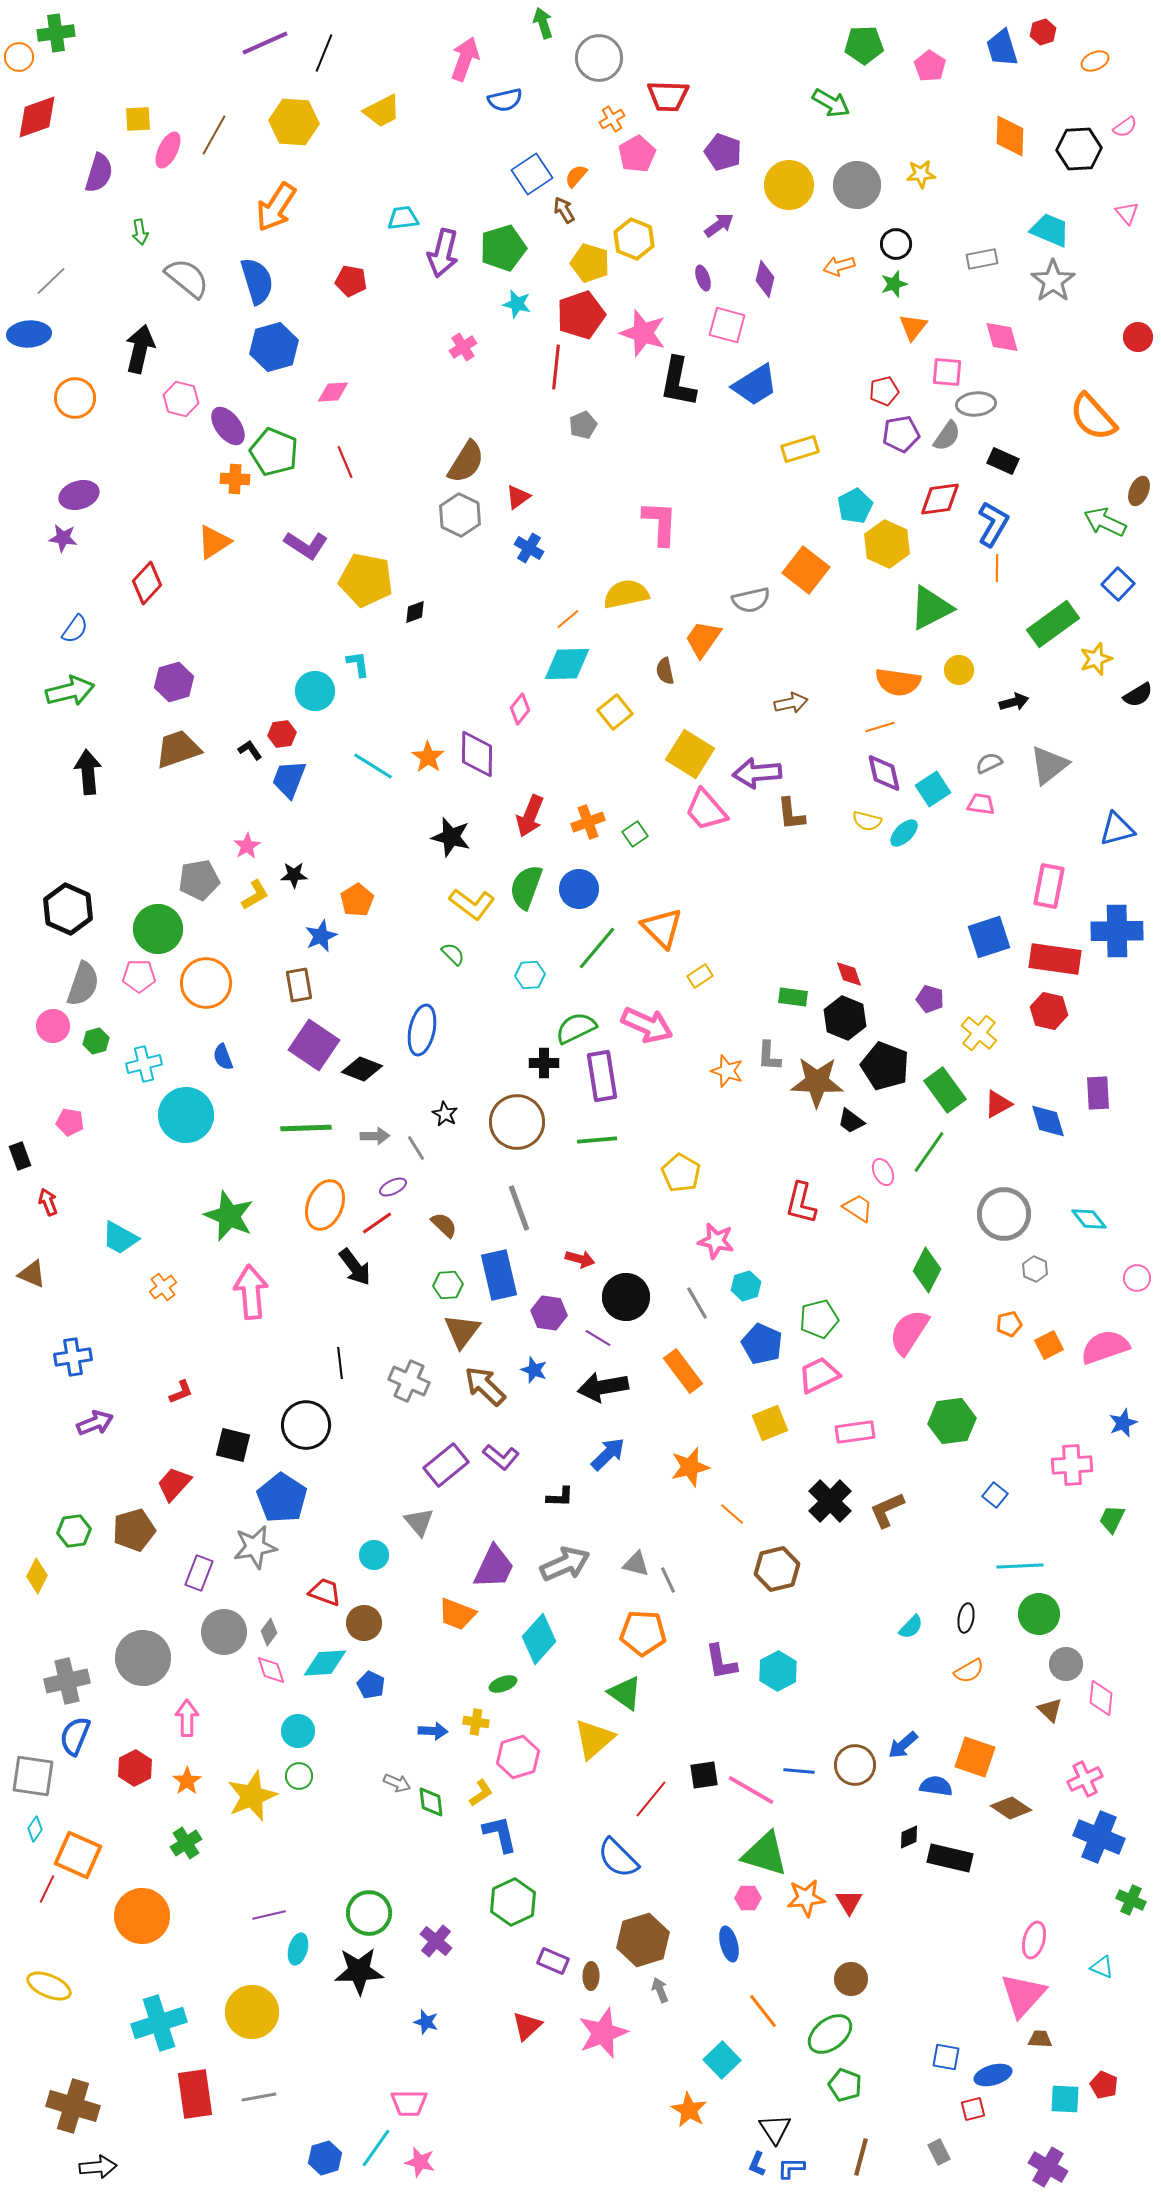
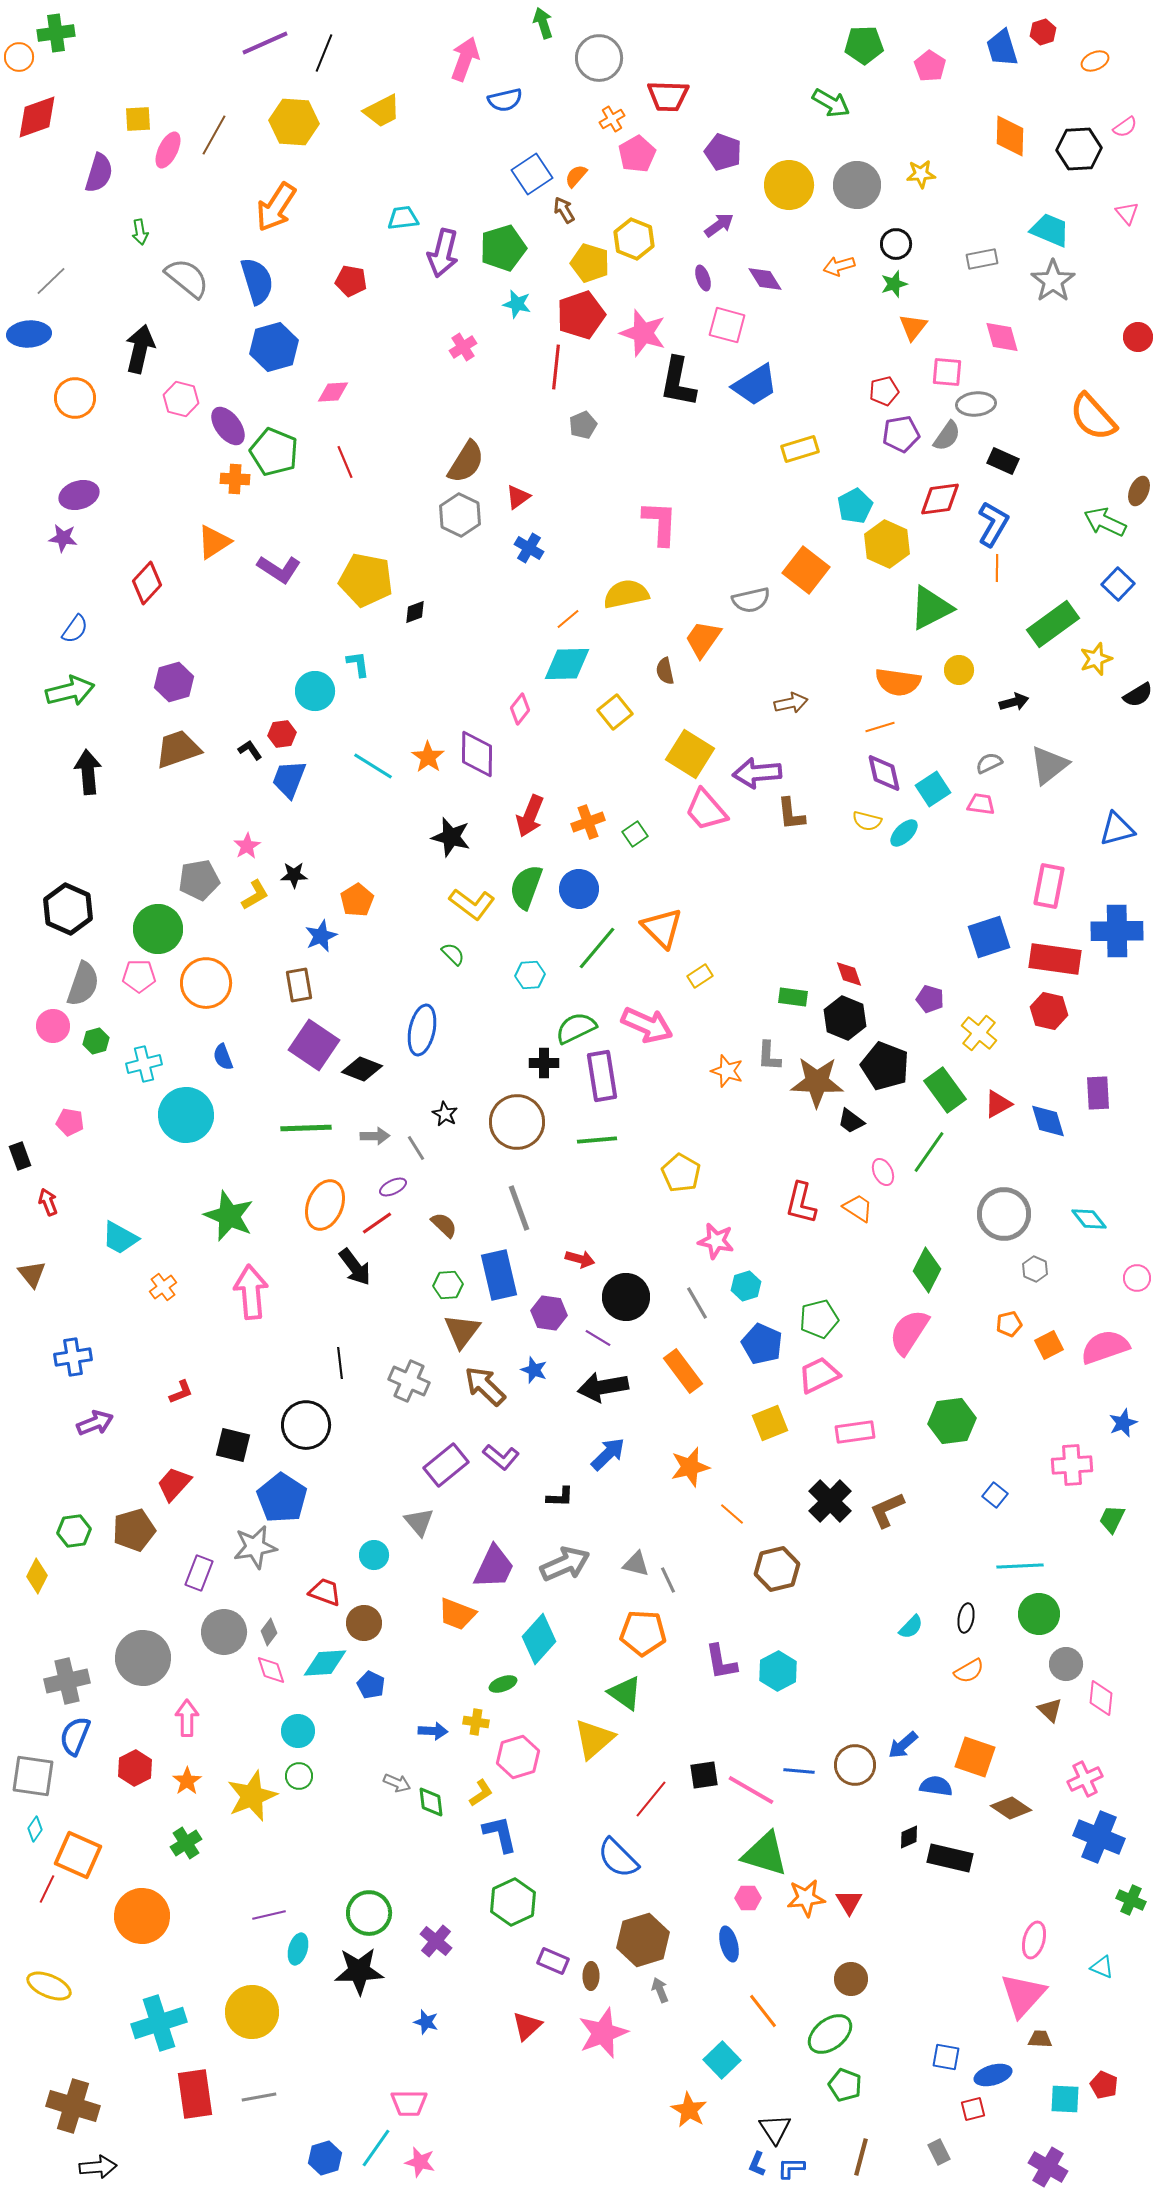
purple diamond at (765, 279): rotated 45 degrees counterclockwise
purple L-shape at (306, 545): moved 27 px left, 24 px down
brown triangle at (32, 1274): rotated 28 degrees clockwise
